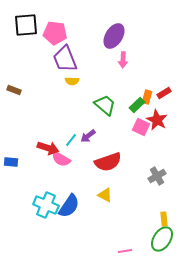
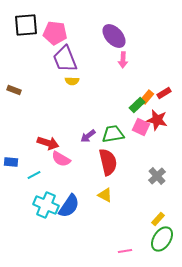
purple ellipse: rotated 75 degrees counterclockwise
orange rectangle: rotated 24 degrees clockwise
green trapezoid: moved 8 px right, 29 px down; rotated 50 degrees counterclockwise
red star: rotated 15 degrees counterclockwise
cyan line: moved 37 px left, 35 px down; rotated 24 degrees clockwise
red arrow: moved 5 px up
red semicircle: rotated 84 degrees counterclockwise
gray cross: rotated 12 degrees counterclockwise
yellow rectangle: moved 6 px left; rotated 48 degrees clockwise
